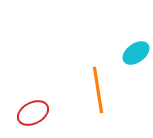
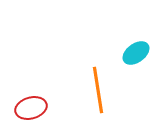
red ellipse: moved 2 px left, 5 px up; rotated 12 degrees clockwise
